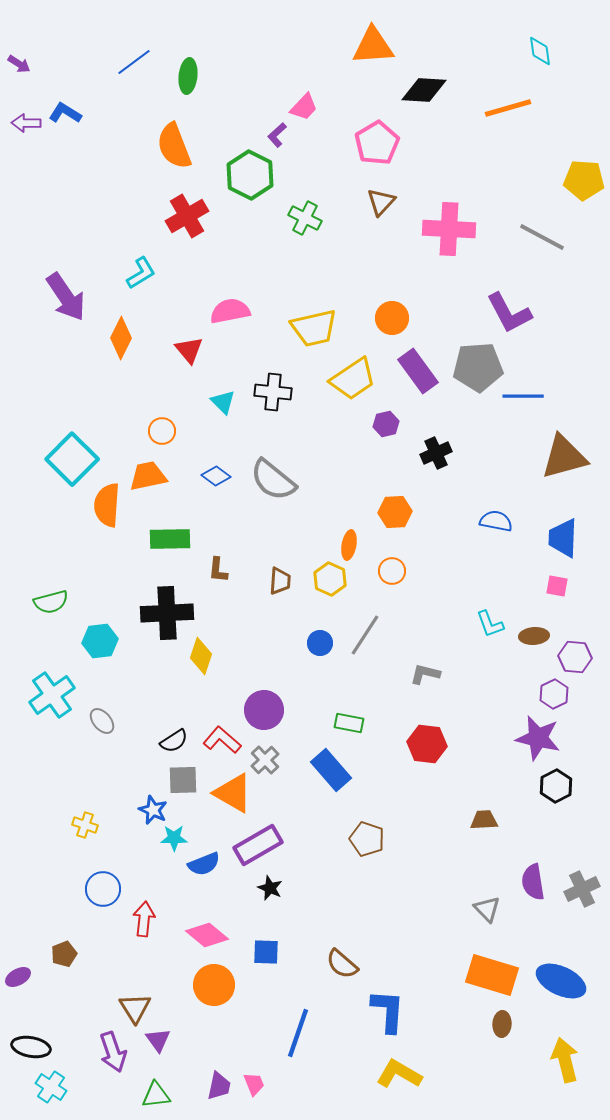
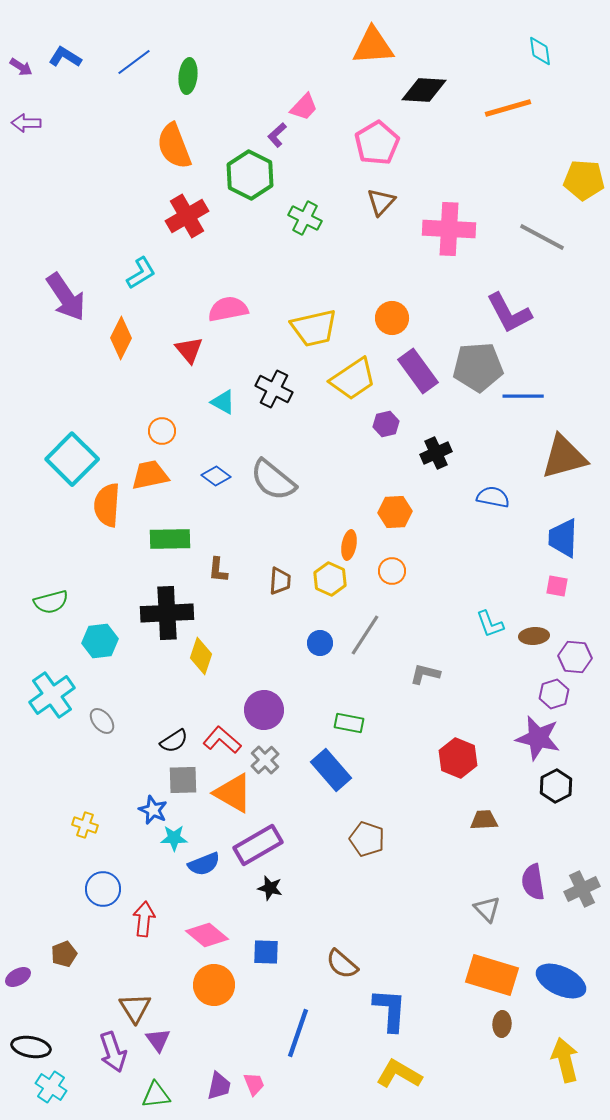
purple arrow at (19, 64): moved 2 px right, 3 px down
blue L-shape at (65, 113): moved 56 px up
pink semicircle at (230, 311): moved 2 px left, 2 px up
black cross at (273, 392): moved 1 px right, 3 px up; rotated 21 degrees clockwise
cyan triangle at (223, 402): rotated 16 degrees counterclockwise
orange trapezoid at (148, 476): moved 2 px right, 1 px up
blue semicircle at (496, 521): moved 3 px left, 24 px up
purple hexagon at (554, 694): rotated 8 degrees clockwise
red hexagon at (427, 744): moved 31 px right, 14 px down; rotated 15 degrees clockwise
black star at (270, 888): rotated 10 degrees counterclockwise
blue L-shape at (388, 1011): moved 2 px right, 1 px up
